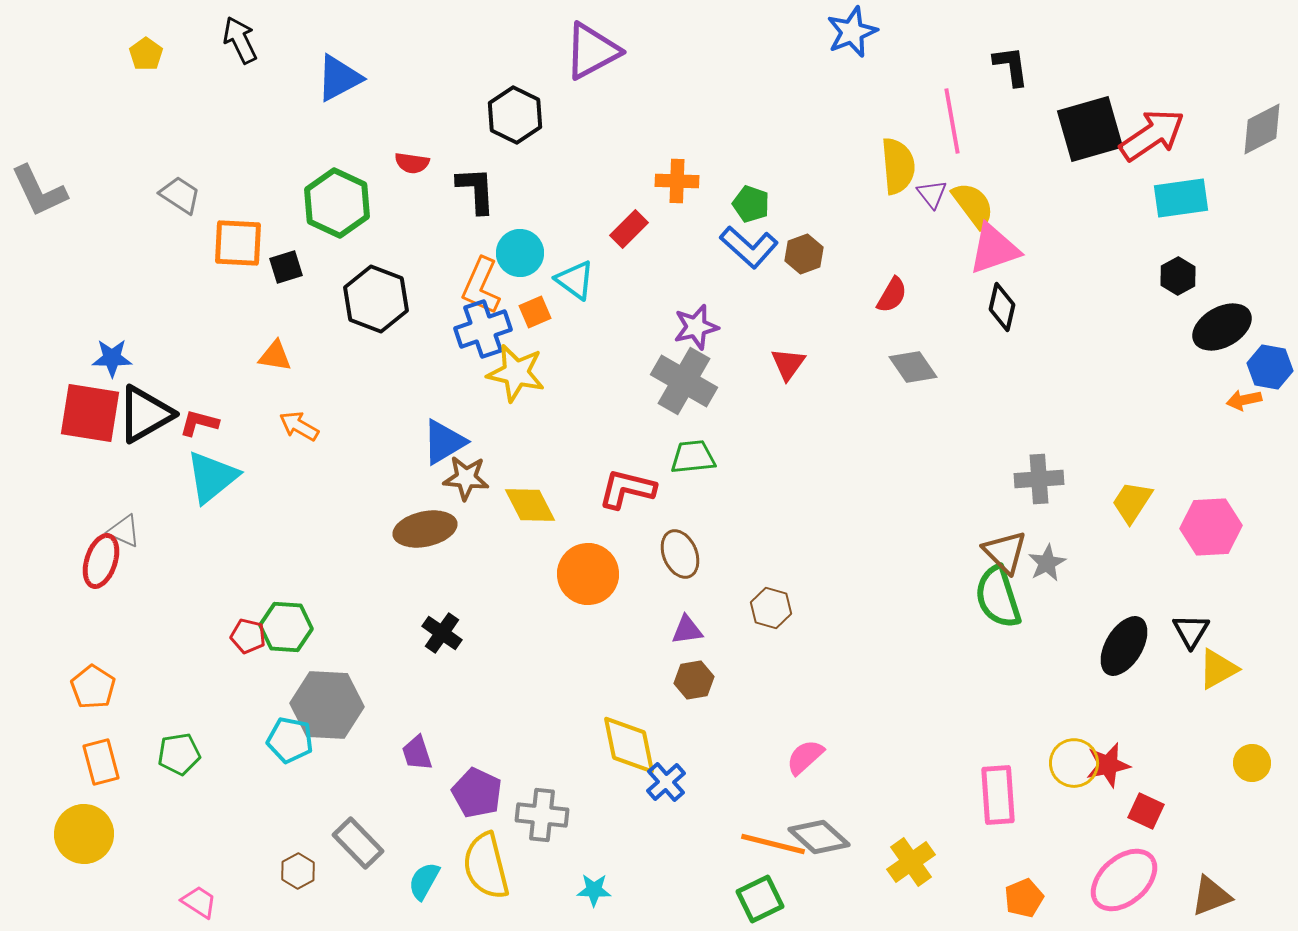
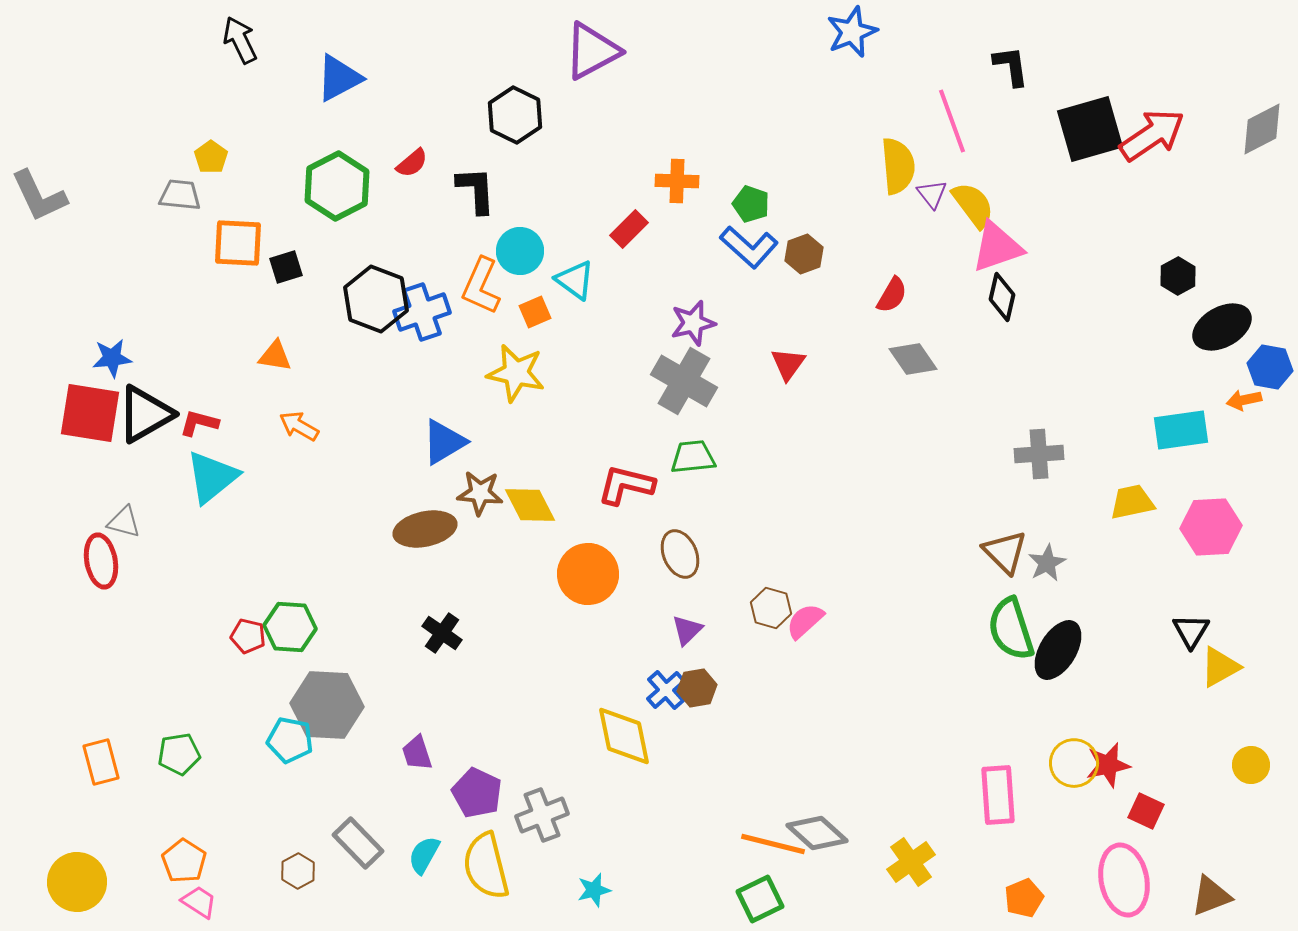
yellow pentagon at (146, 54): moved 65 px right, 103 px down
pink line at (952, 121): rotated 10 degrees counterclockwise
red semicircle at (412, 163): rotated 48 degrees counterclockwise
gray L-shape at (39, 191): moved 5 px down
gray trapezoid at (180, 195): rotated 27 degrees counterclockwise
cyan rectangle at (1181, 198): moved 232 px down
green hexagon at (337, 203): moved 17 px up; rotated 8 degrees clockwise
pink triangle at (994, 249): moved 3 px right, 2 px up
cyan circle at (520, 253): moved 2 px up
black diamond at (1002, 307): moved 10 px up
purple star at (696, 327): moved 3 px left, 4 px up
blue cross at (483, 329): moved 61 px left, 17 px up
blue star at (112, 358): rotated 6 degrees counterclockwise
gray diamond at (913, 367): moved 8 px up
brown star at (466, 478): moved 14 px right, 15 px down
gray cross at (1039, 479): moved 25 px up
red L-shape at (627, 489): moved 1 px left, 4 px up
yellow trapezoid at (1132, 502): rotated 45 degrees clockwise
gray triangle at (124, 531): moved 9 px up; rotated 9 degrees counterclockwise
red ellipse at (101, 561): rotated 28 degrees counterclockwise
green semicircle at (998, 597): moved 13 px right, 32 px down
green hexagon at (286, 627): moved 4 px right
purple triangle at (687, 630): rotated 36 degrees counterclockwise
black ellipse at (1124, 646): moved 66 px left, 4 px down
yellow triangle at (1218, 669): moved 2 px right, 2 px up
brown hexagon at (694, 680): moved 3 px right, 8 px down
orange pentagon at (93, 687): moved 91 px right, 174 px down
yellow diamond at (629, 745): moved 5 px left, 9 px up
pink semicircle at (805, 757): moved 136 px up
yellow circle at (1252, 763): moved 1 px left, 2 px down
blue cross at (666, 782): moved 92 px up
gray cross at (542, 815): rotated 27 degrees counterclockwise
yellow circle at (84, 834): moved 7 px left, 48 px down
gray diamond at (819, 837): moved 2 px left, 4 px up
pink ellipse at (1124, 880): rotated 60 degrees counterclockwise
cyan semicircle at (424, 881): moved 26 px up
cyan star at (594, 890): rotated 16 degrees counterclockwise
